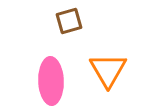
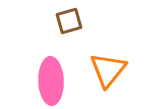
orange triangle: rotated 9 degrees clockwise
